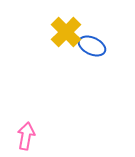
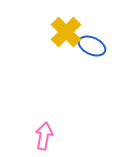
pink arrow: moved 18 px right
